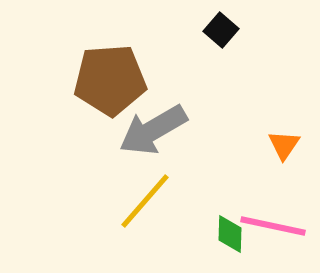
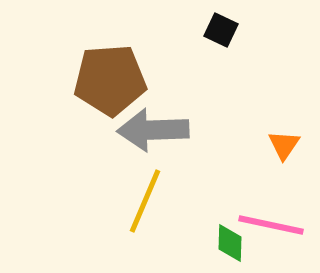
black square: rotated 16 degrees counterclockwise
gray arrow: rotated 28 degrees clockwise
yellow line: rotated 18 degrees counterclockwise
pink line: moved 2 px left, 1 px up
green diamond: moved 9 px down
